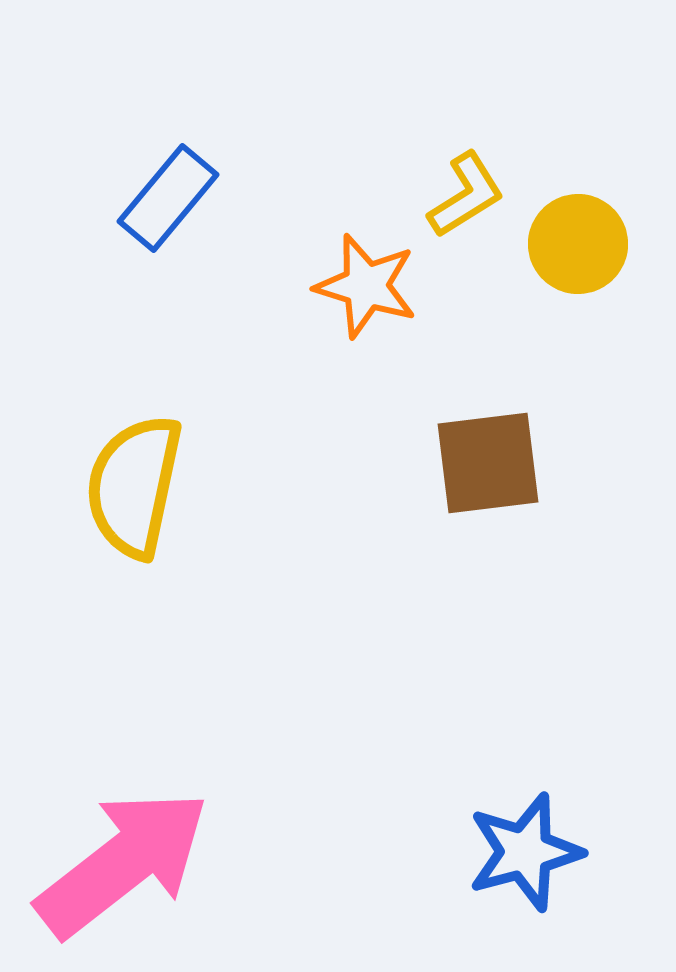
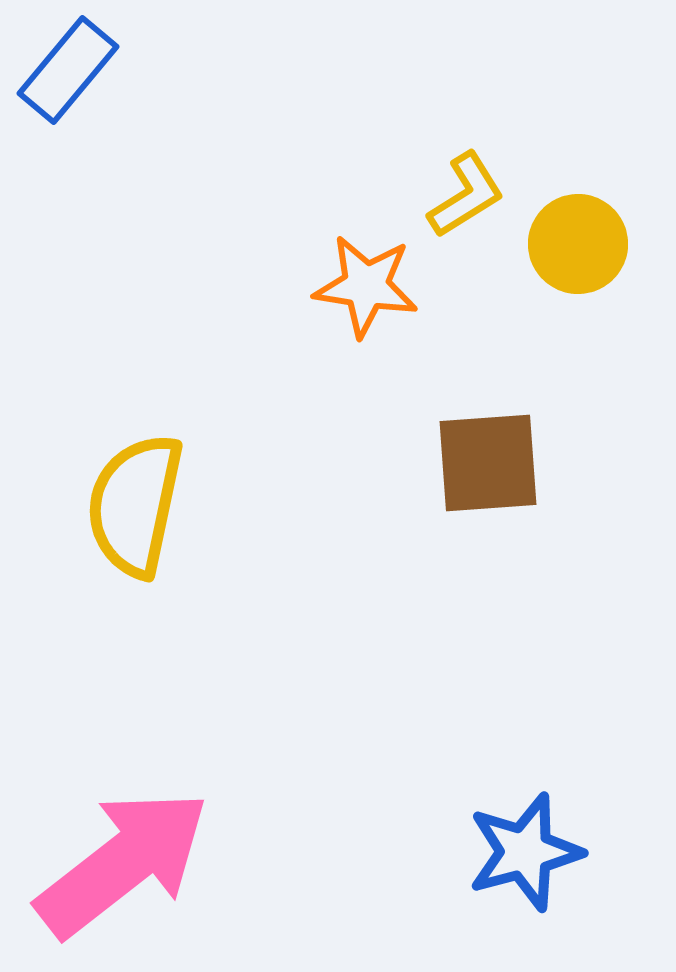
blue rectangle: moved 100 px left, 128 px up
orange star: rotated 8 degrees counterclockwise
brown square: rotated 3 degrees clockwise
yellow semicircle: moved 1 px right, 19 px down
